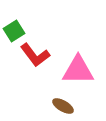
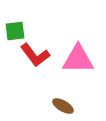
green square: moved 1 px right; rotated 25 degrees clockwise
pink triangle: moved 11 px up
